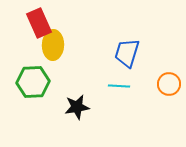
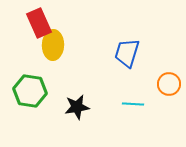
green hexagon: moved 3 px left, 9 px down; rotated 12 degrees clockwise
cyan line: moved 14 px right, 18 px down
